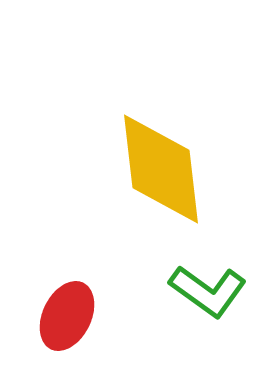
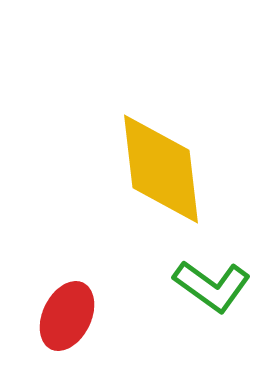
green L-shape: moved 4 px right, 5 px up
